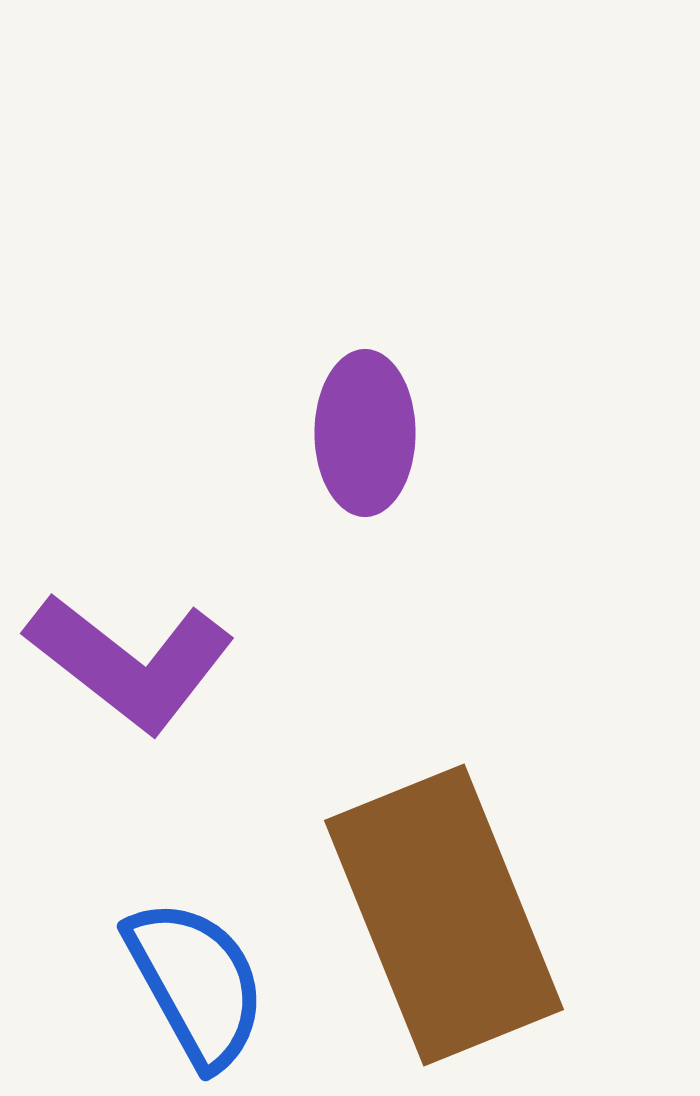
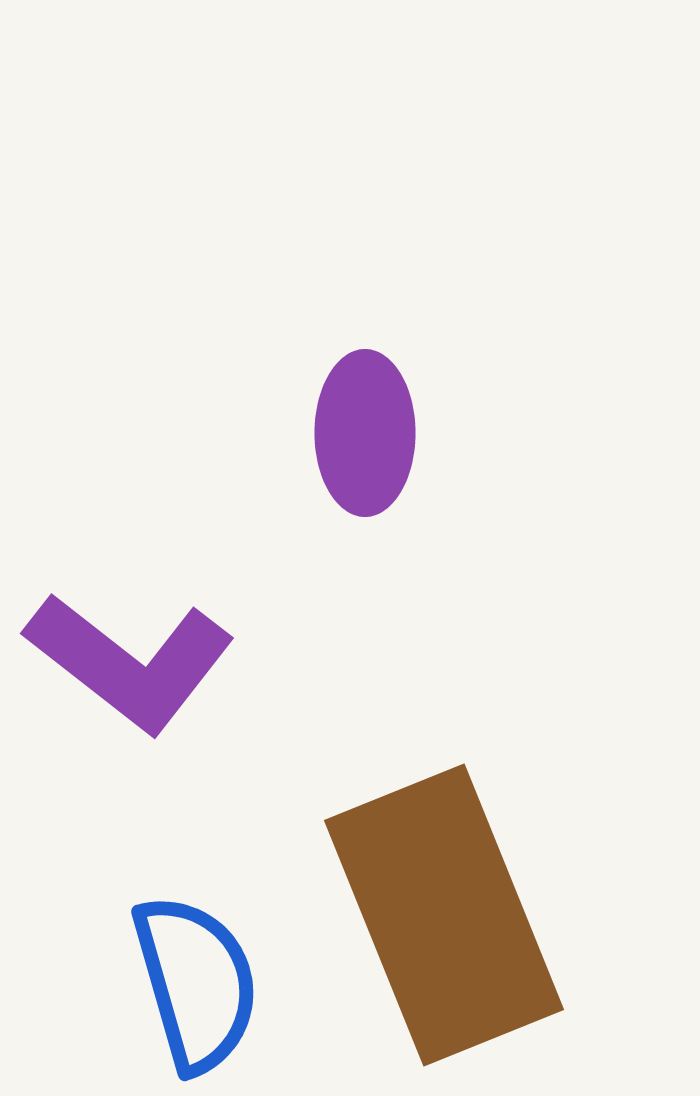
blue semicircle: rotated 13 degrees clockwise
